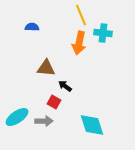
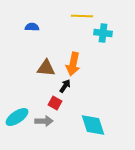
yellow line: moved 1 px right, 1 px down; rotated 65 degrees counterclockwise
orange arrow: moved 6 px left, 21 px down
black arrow: rotated 88 degrees clockwise
red square: moved 1 px right, 1 px down
cyan diamond: moved 1 px right
